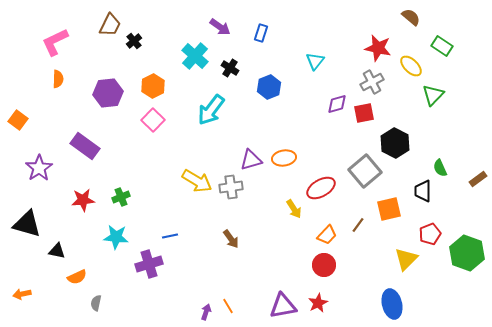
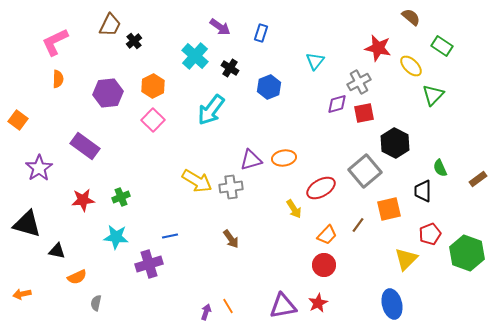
gray cross at (372, 82): moved 13 px left
